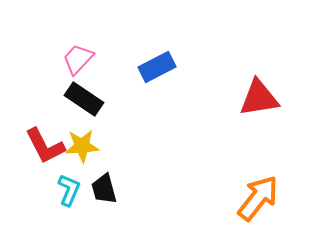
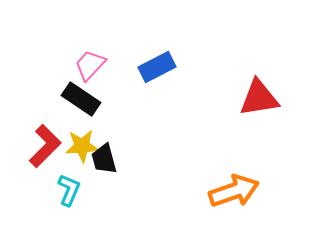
pink trapezoid: moved 12 px right, 6 px down
black rectangle: moved 3 px left
red L-shape: rotated 108 degrees counterclockwise
black trapezoid: moved 30 px up
orange arrow: moved 24 px left, 7 px up; rotated 33 degrees clockwise
